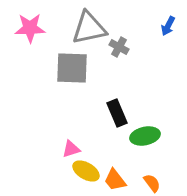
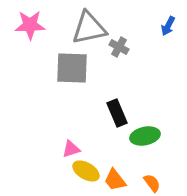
pink star: moved 3 px up
